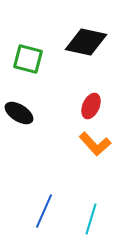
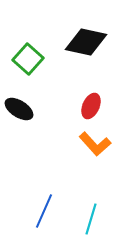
green square: rotated 28 degrees clockwise
black ellipse: moved 4 px up
